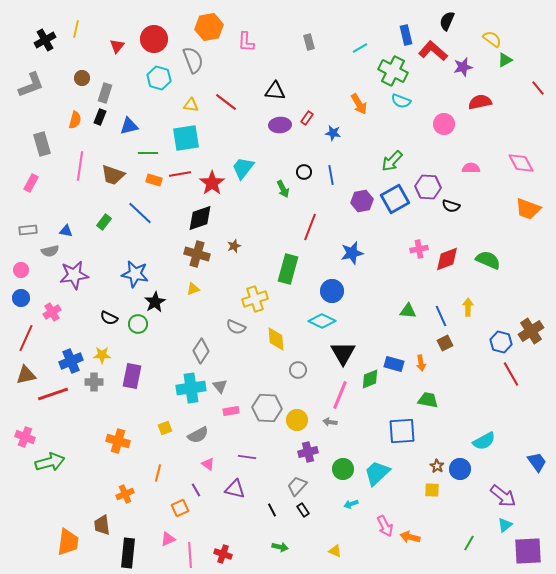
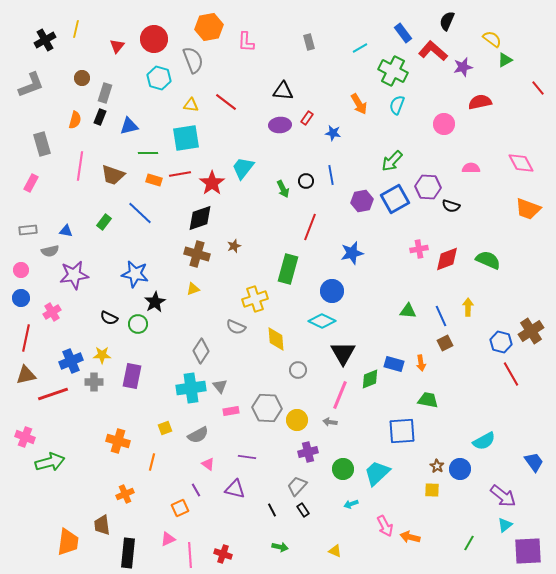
blue rectangle at (406, 35): moved 3 px left, 2 px up; rotated 24 degrees counterclockwise
black triangle at (275, 91): moved 8 px right
cyan semicircle at (401, 101): moved 4 px left, 4 px down; rotated 90 degrees clockwise
black circle at (304, 172): moved 2 px right, 9 px down
red line at (26, 338): rotated 12 degrees counterclockwise
blue trapezoid at (537, 462): moved 3 px left
orange line at (158, 473): moved 6 px left, 11 px up
